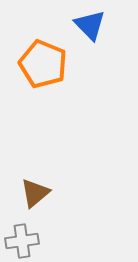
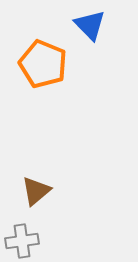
brown triangle: moved 1 px right, 2 px up
